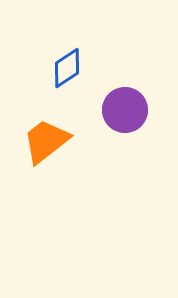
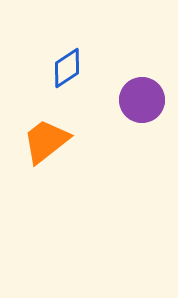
purple circle: moved 17 px right, 10 px up
